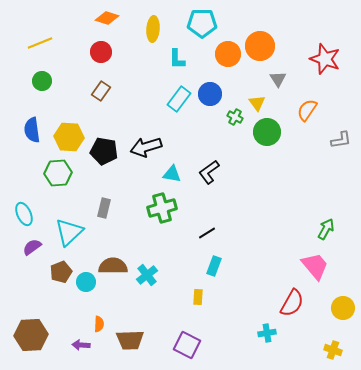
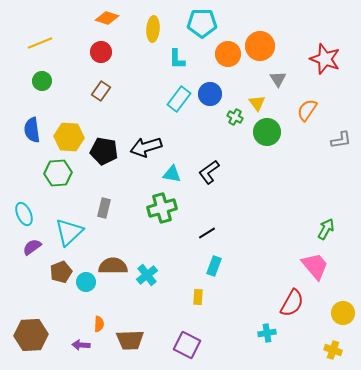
yellow circle at (343, 308): moved 5 px down
